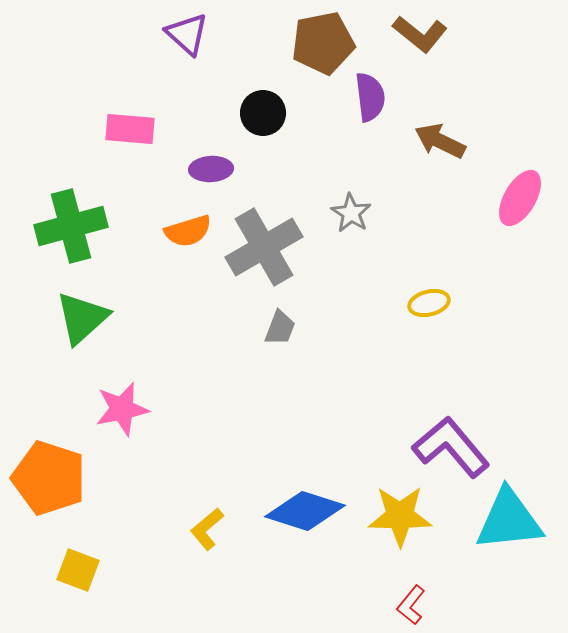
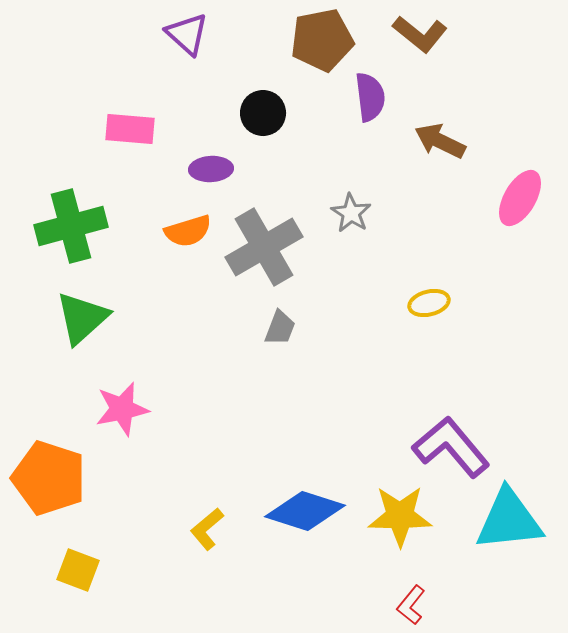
brown pentagon: moved 1 px left, 3 px up
